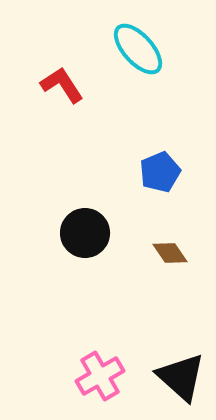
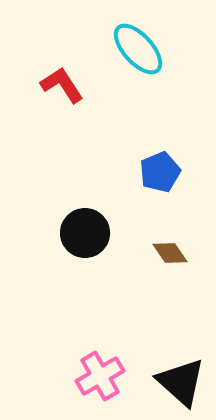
black triangle: moved 5 px down
